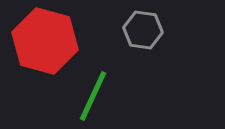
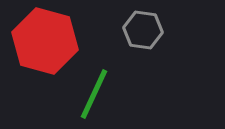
green line: moved 1 px right, 2 px up
